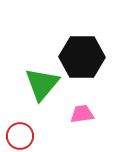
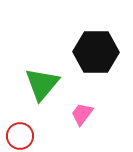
black hexagon: moved 14 px right, 5 px up
pink trapezoid: rotated 45 degrees counterclockwise
